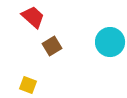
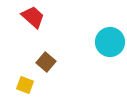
brown square: moved 6 px left, 16 px down; rotated 18 degrees counterclockwise
yellow square: moved 3 px left
